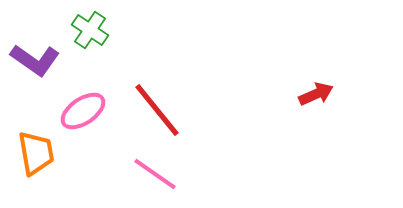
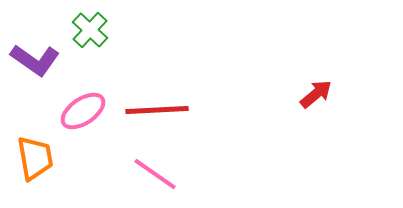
green cross: rotated 9 degrees clockwise
red arrow: rotated 16 degrees counterclockwise
red line: rotated 54 degrees counterclockwise
orange trapezoid: moved 1 px left, 5 px down
